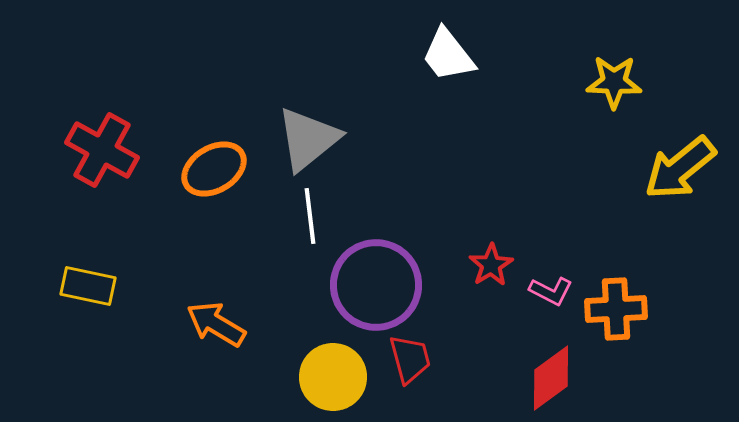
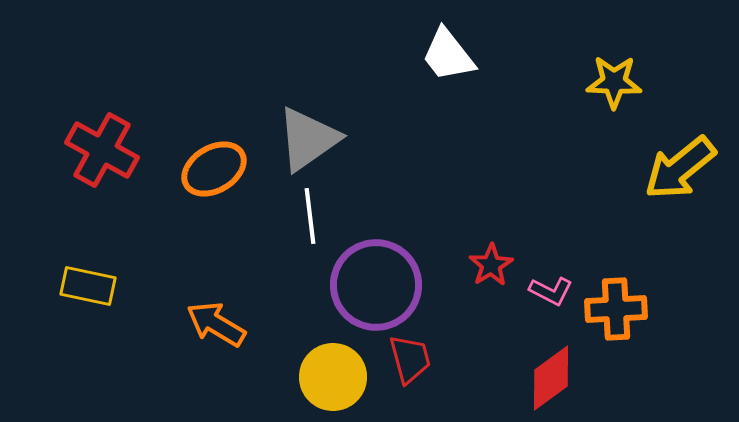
gray triangle: rotated 4 degrees clockwise
